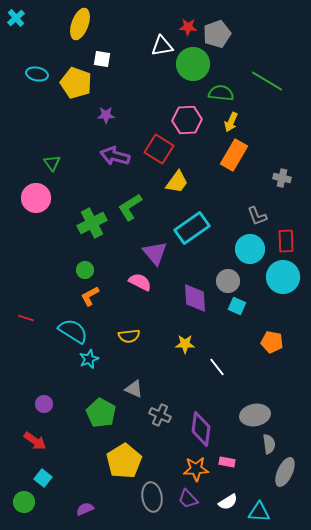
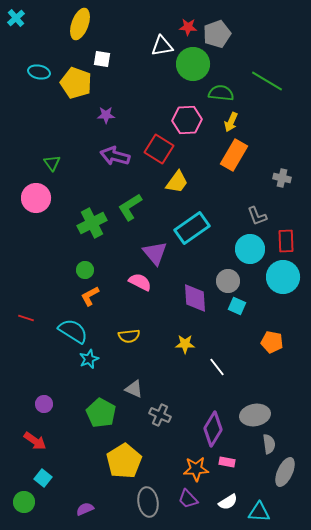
cyan ellipse at (37, 74): moved 2 px right, 2 px up
purple diamond at (201, 429): moved 12 px right; rotated 24 degrees clockwise
gray ellipse at (152, 497): moved 4 px left, 5 px down
